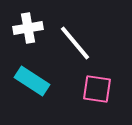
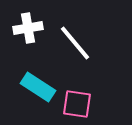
cyan rectangle: moved 6 px right, 6 px down
pink square: moved 20 px left, 15 px down
